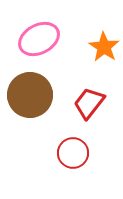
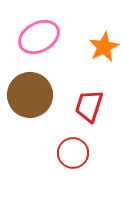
pink ellipse: moved 2 px up
orange star: rotated 12 degrees clockwise
red trapezoid: moved 3 px down; rotated 20 degrees counterclockwise
